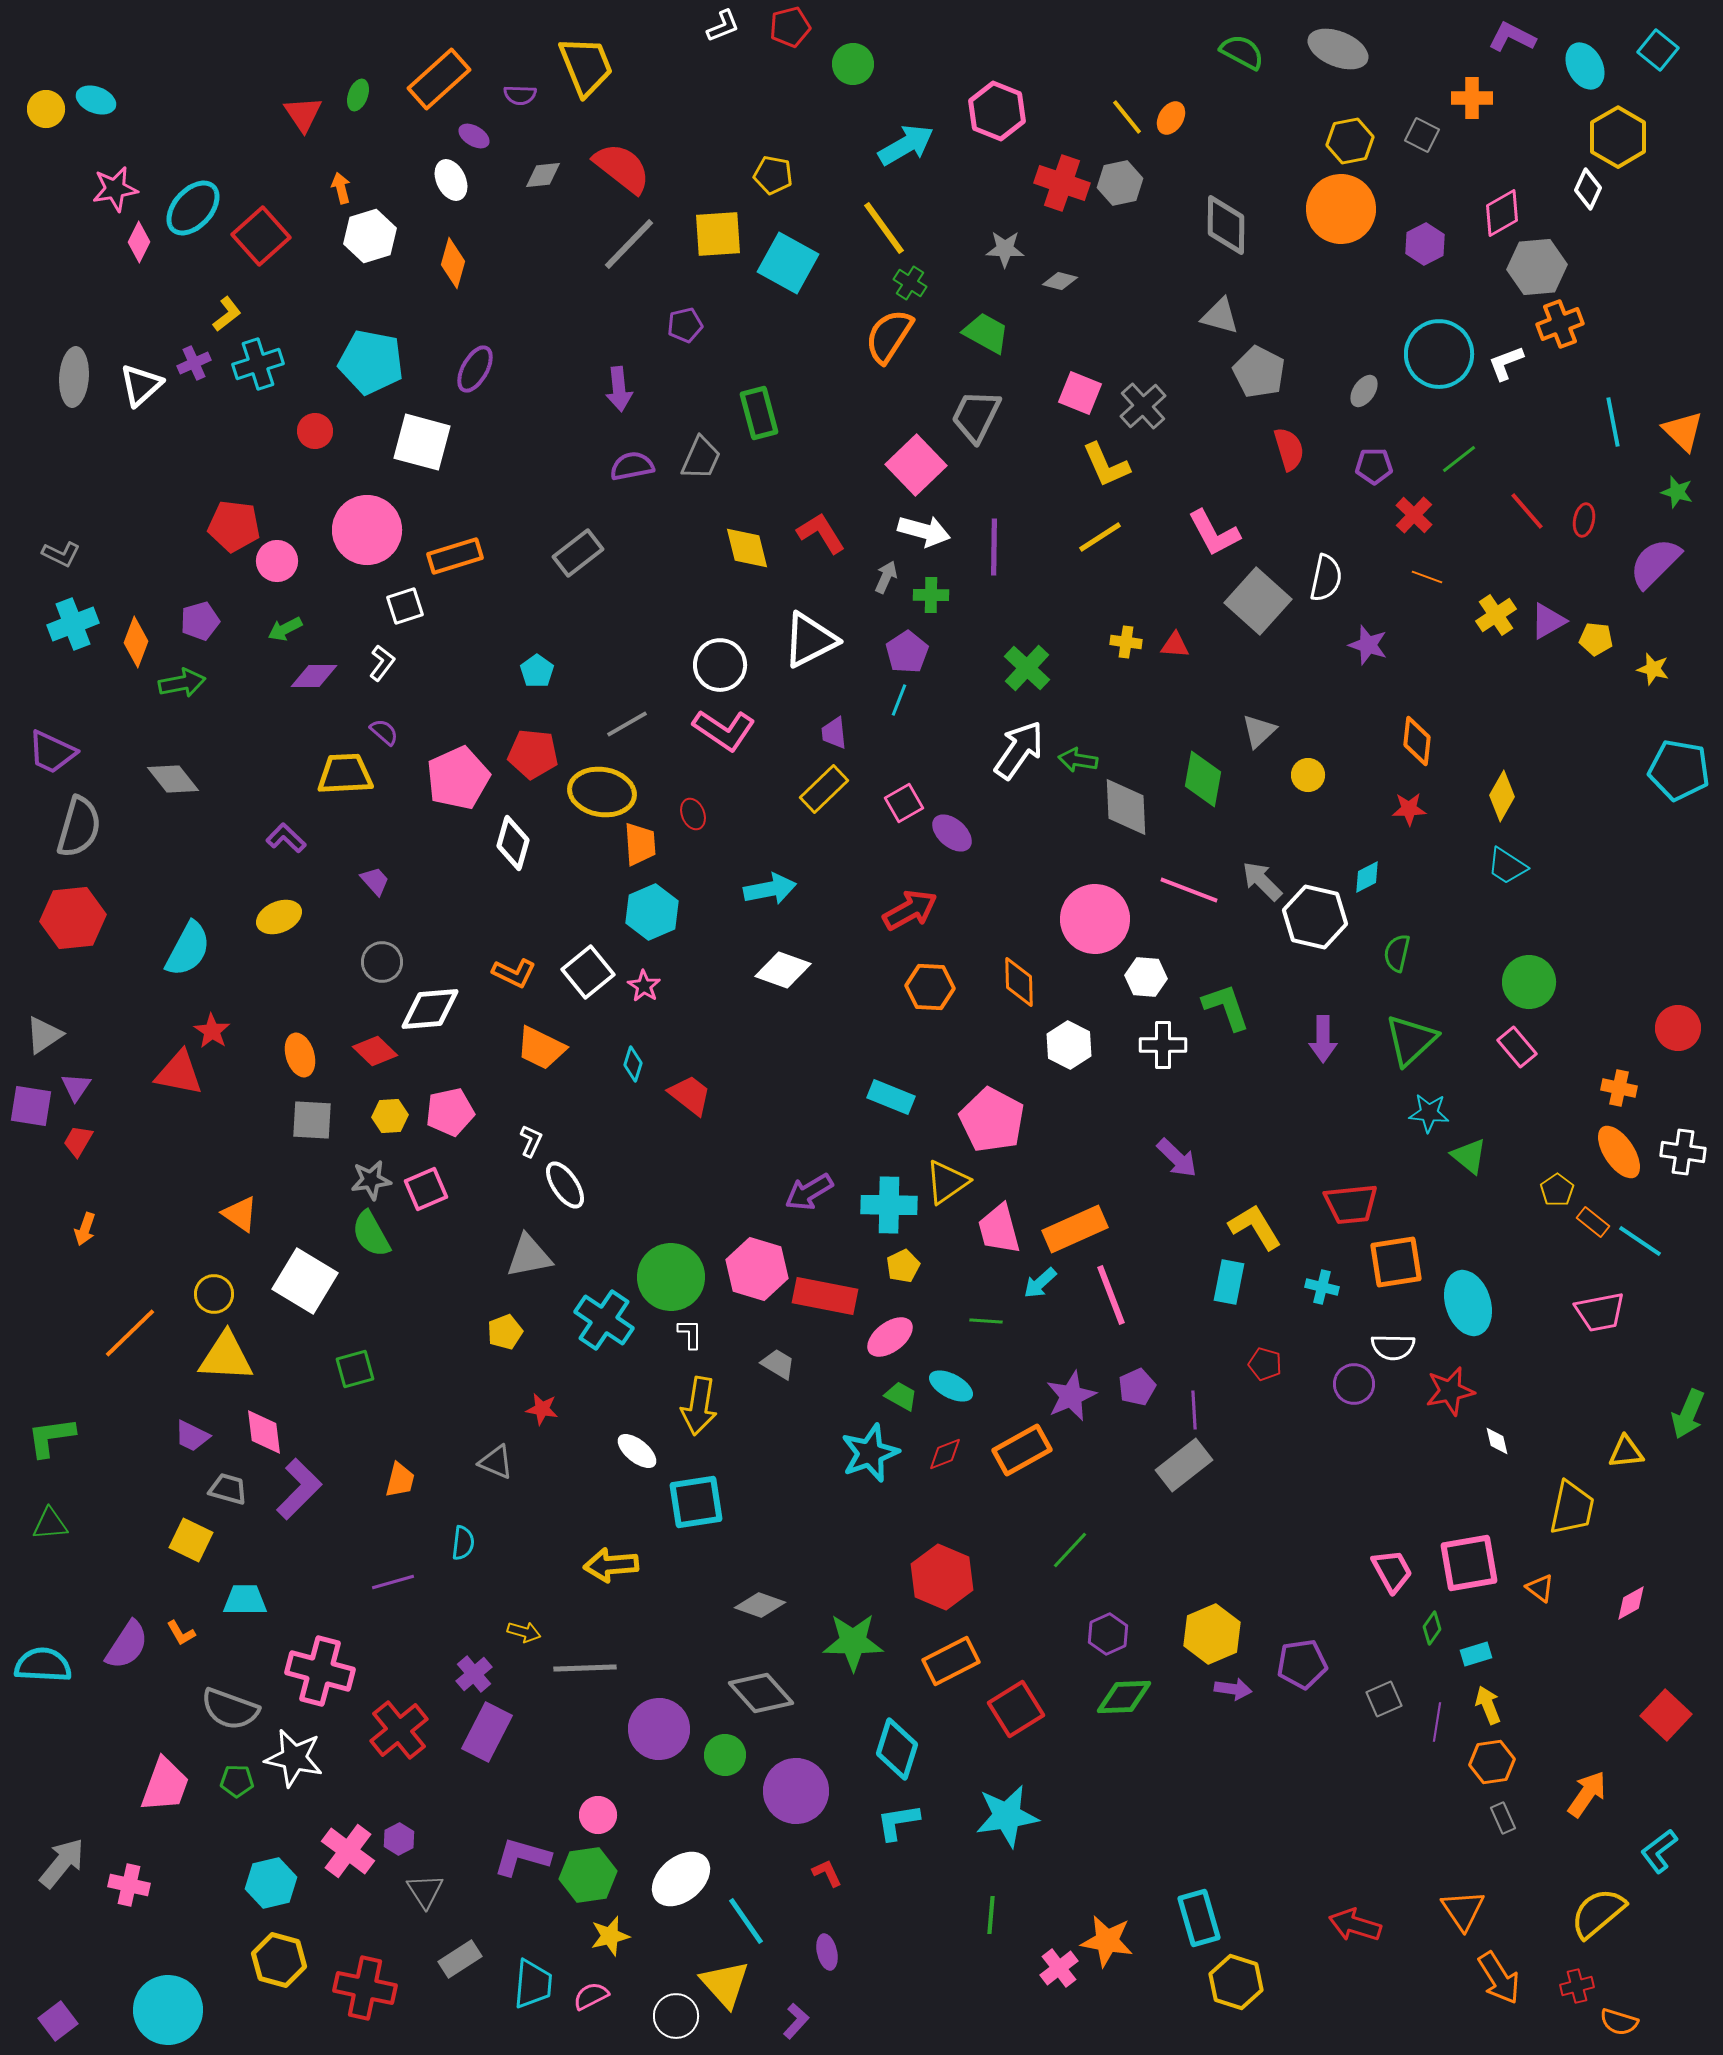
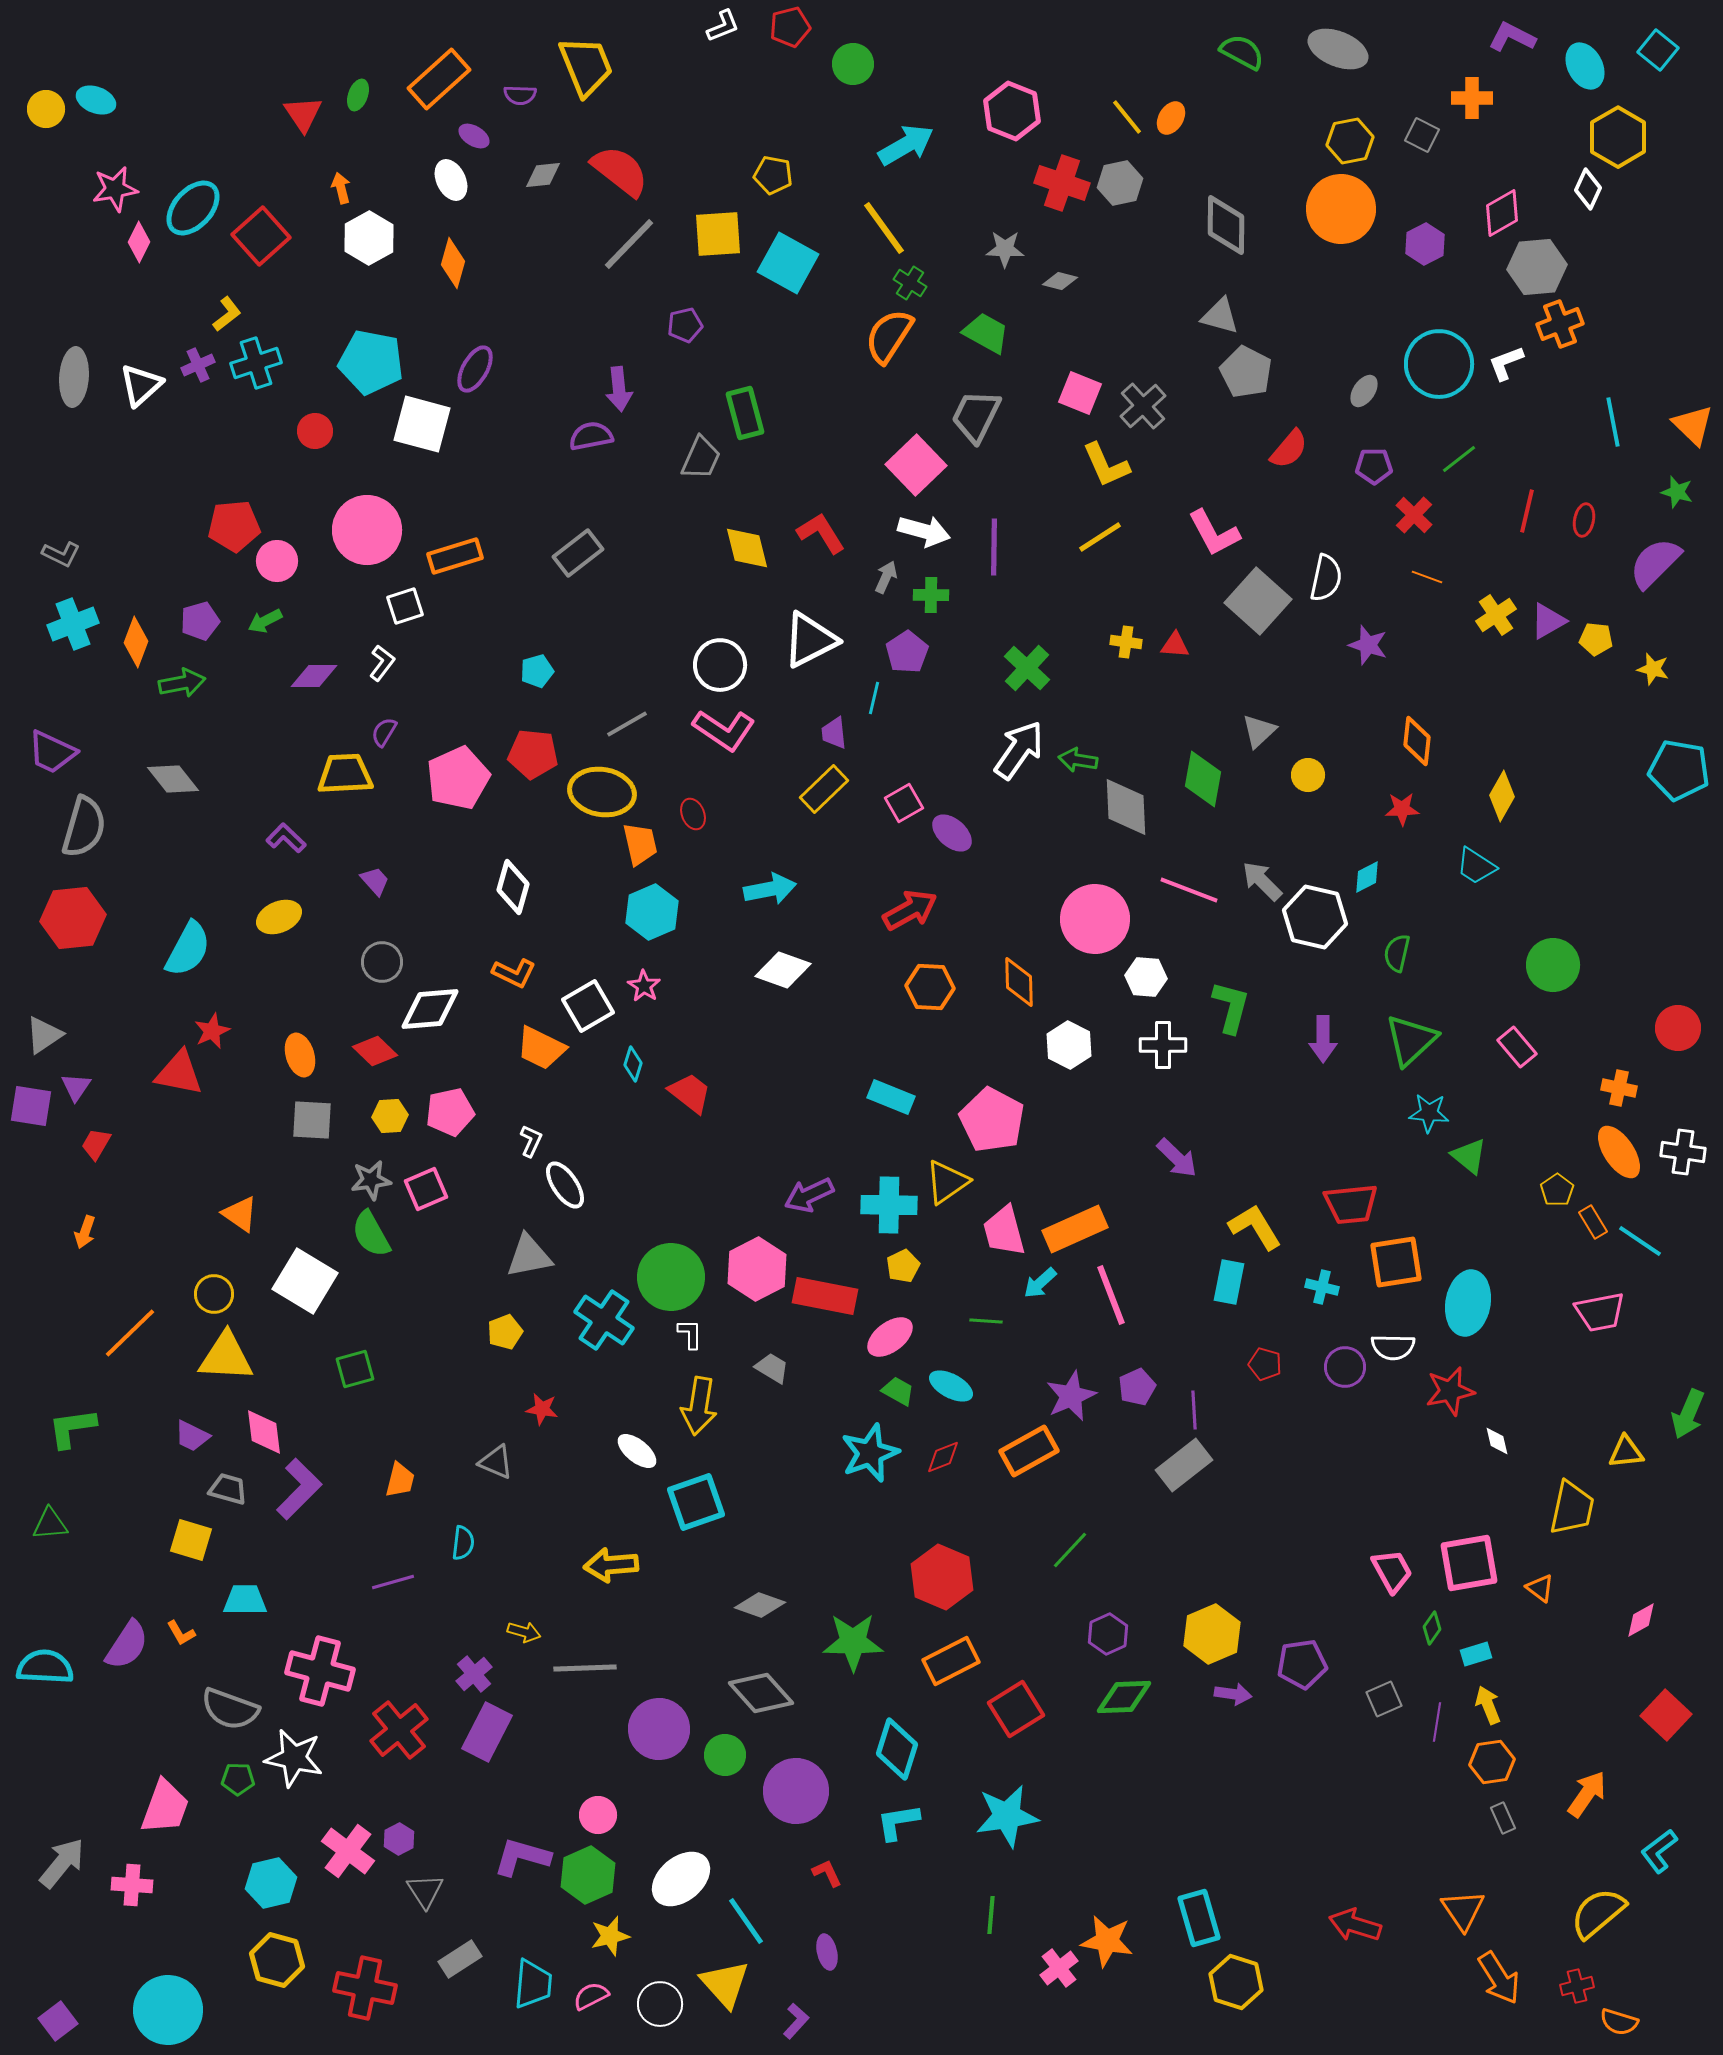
pink hexagon at (997, 111): moved 15 px right
red semicircle at (622, 168): moved 2 px left, 3 px down
white hexagon at (370, 236): moved 1 px left, 2 px down; rotated 12 degrees counterclockwise
cyan circle at (1439, 354): moved 10 px down
purple cross at (194, 363): moved 4 px right, 2 px down
cyan cross at (258, 364): moved 2 px left, 1 px up
gray pentagon at (1259, 372): moved 13 px left
green rectangle at (759, 413): moved 14 px left
orange triangle at (1683, 431): moved 10 px right, 6 px up
white square at (422, 442): moved 18 px up
red semicircle at (1289, 449): rotated 57 degrees clockwise
purple semicircle at (632, 466): moved 41 px left, 30 px up
red line at (1527, 511): rotated 54 degrees clockwise
red pentagon at (234, 526): rotated 12 degrees counterclockwise
green arrow at (285, 629): moved 20 px left, 8 px up
cyan pentagon at (537, 671): rotated 20 degrees clockwise
cyan line at (899, 700): moved 25 px left, 2 px up; rotated 8 degrees counterclockwise
purple semicircle at (384, 732): rotated 100 degrees counterclockwise
red star at (1409, 809): moved 7 px left
gray semicircle at (79, 827): moved 5 px right
white diamond at (513, 843): moved 44 px down
orange trapezoid at (640, 844): rotated 9 degrees counterclockwise
cyan trapezoid at (1507, 866): moved 31 px left
white square at (588, 972): moved 34 px down; rotated 9 degrees clockwise
green circle at (1529, 982): moved 24 px right, 17 px up
green L-shape at (1226, 1007): moved 5 px right; rotated 34 degrees clockwise
red star at (212, 1031): rotated 15 degrees clockwise
red trapezoid at (690, 1095): moved 2 px up
red trapezoid at (78, 1141): moved 18 px right, 3 px down
purple arrow at (809, 1192): moved 3 px down; rotated 6 degrees clockwise
orange rectangle at (1593, 1222): rotated 20 degrees clockwise
orange arrow at (85, 1229): moved 3 px down
pink trapezoid at (999, 1229): moved 5 px right, 2 px down
pink hexagon at (757, 1269): rotated 16 degrees clockwise
cyan ellipse at (1468, 1303): rotated 28 degrees clockwise
gray trapezoid at (778, 1364): moved 6 px left, 4 px down
purple circle at (1354, 1384): moved 9 px left, 17 px up
green trapezoid at (901, 1396): moved 3 px left, 5 px up
green L-shape at (51, 1437): moved 21 px right, 9 px up
orange rectangle at (1022, 1450): moved 7 px right, 1 px down
red diamond at (945, 1454): moved 2 px left, 3 px down
cyan square at (696, 1502): rotated 10 degrees counterclockwise
yellow square at (191, 1540): rotated 9 degrees counterclockwise
pink diamond at (1631, 1603): moved 10 px right, 17 px down
cyan semicircle at (43, 1665): moved 2 px right, 2 px down
purple arrow at (1233, 1689): moved 5 px down
green pentagon at (237, 1781): moved 1 px right, 2 px up
pink trapezoid at (165, 1785): moved 22 px down
green hexagon at (588, 1875): rotated 16 degrees counterclockwise
pink cross at (129, 1885): moved 3 px right; rotated 9 degrees counterclockwise
yellow hexagon at (279, 1960): moved 2 px left
white circle at (676, 2016): moved 16 px left, 12 px up
